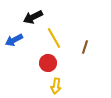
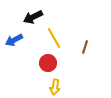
yellow arrow: moved 1 px left, 1 px down
